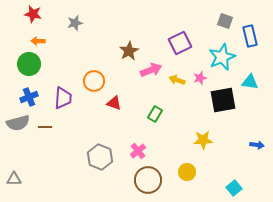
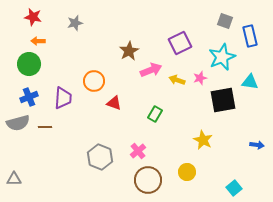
red star: moved 3 px down
yellow star: rotated 30 degrees clockwise
